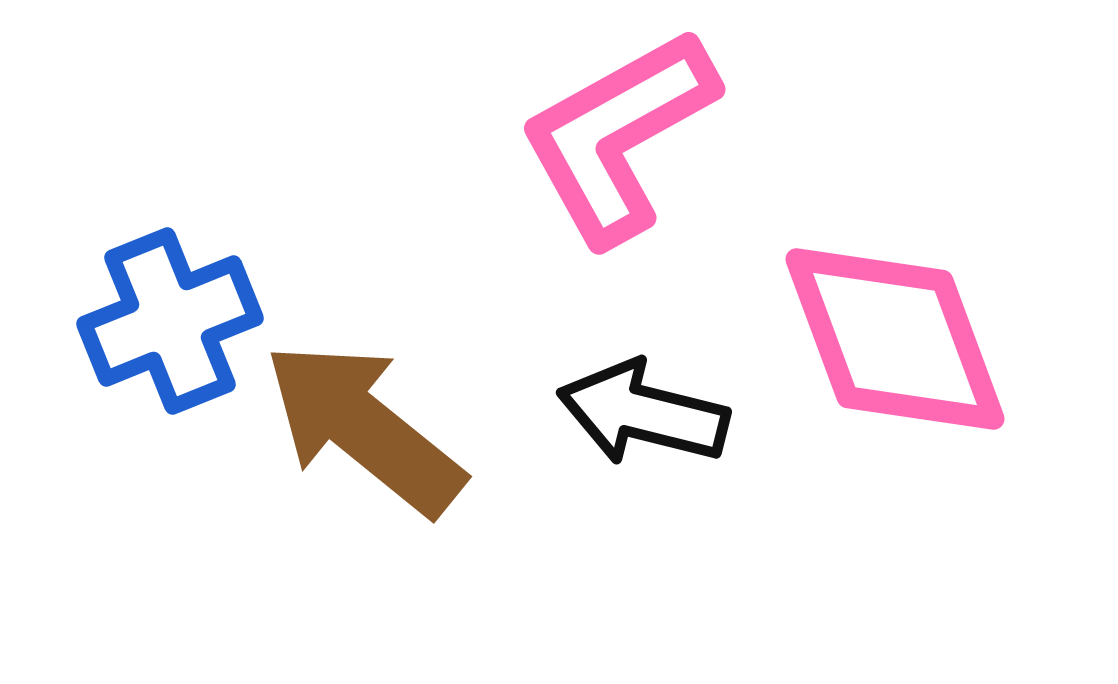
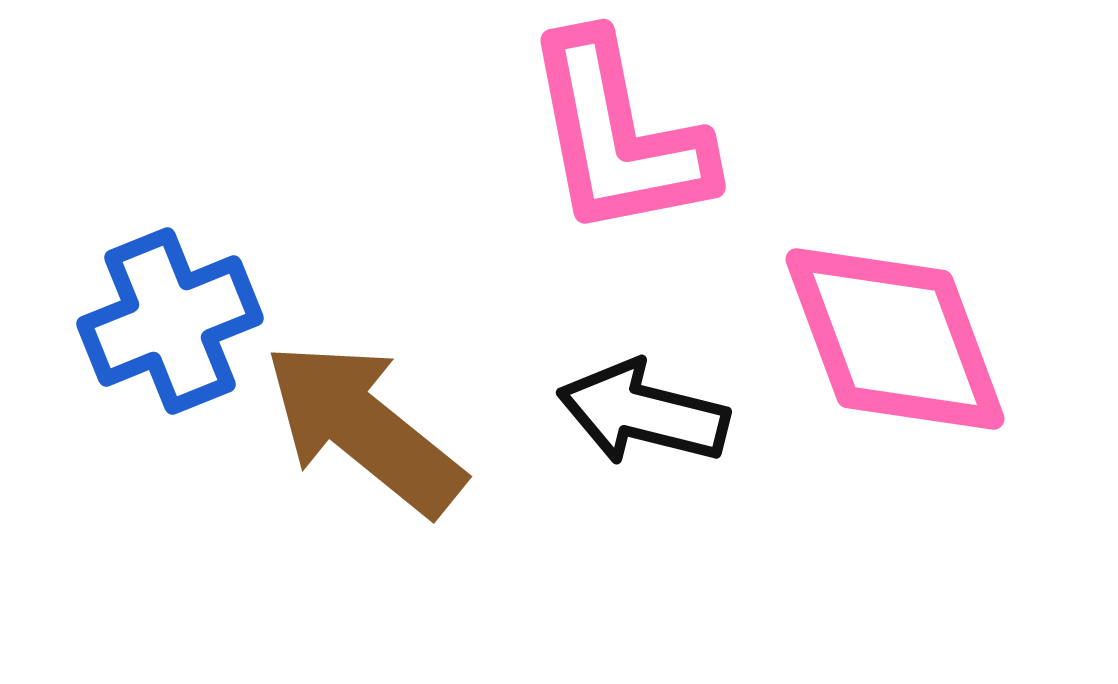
pink L-shape: rotated 72 degrees counterclockwise
